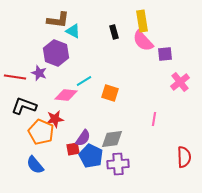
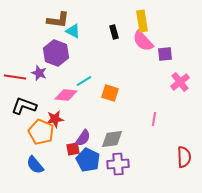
blue pentagon: moved 3 px left, 4 px down
